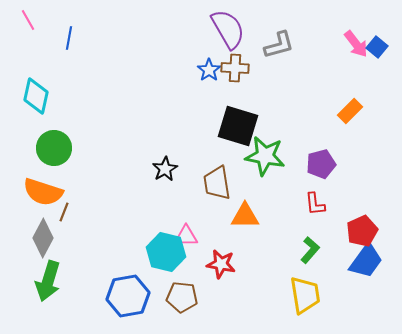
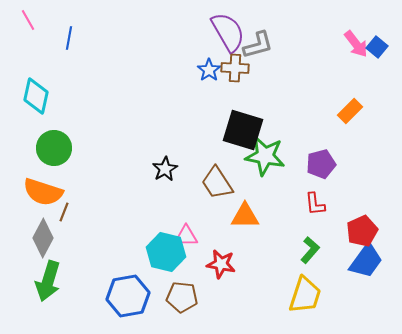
purple semicircle: moved 3 px down
gray L-shape: moved 21 px left
black square: moved 5 px right, 4 px down
brown trapezoid: rotated 24 degrees counterclockwise
yellow trapezoid: rotated 27 degrees clockwise
